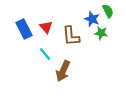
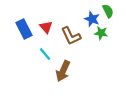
brown L-shape: rotated 20 degrees counterclockwise
